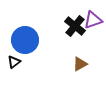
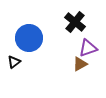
purple triangle: moved 5 px left, 28 px down
black cross: moved 4 px up
blue circle: moved 4 px right, 2 px up
